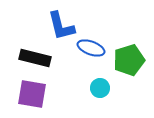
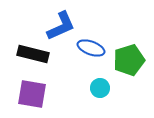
blue L-shape: rotated 100 degrees counterclockwise
black rectangle: moved 2 px left, 4 px up
